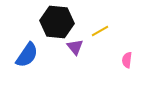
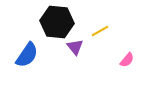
pink semicircle: rotated 147 degrees counterclockwise
